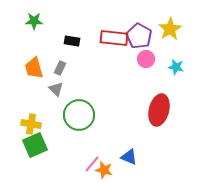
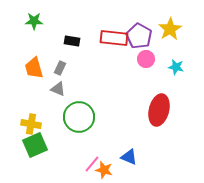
gray triangle: moved 2 px right; rotated 21 degrees counterclockwise
green circle: moved 2 px down
